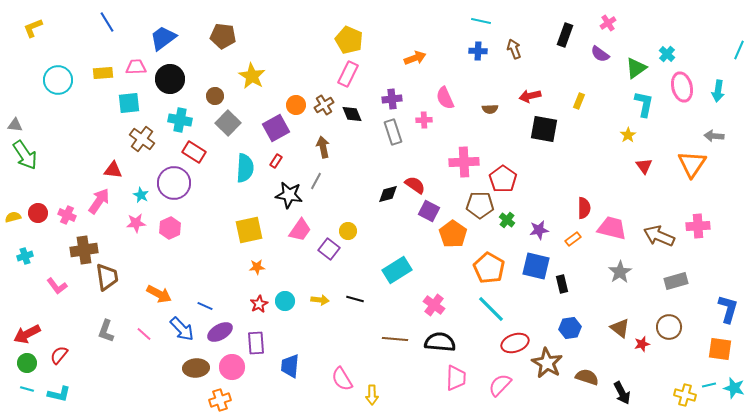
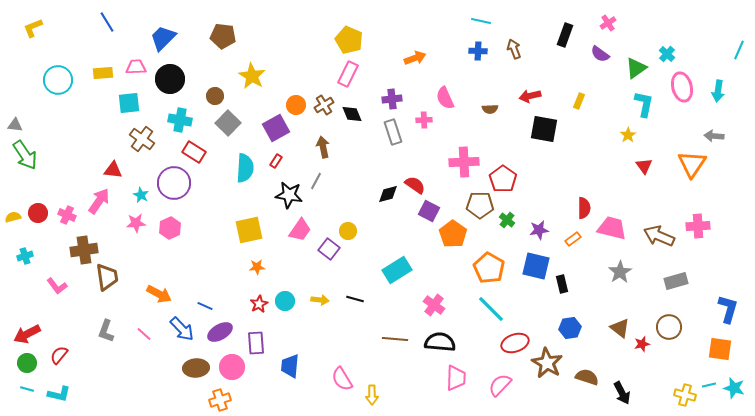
blue trapezoid at (163, 38): rotated 8 degrees counterclockwise
